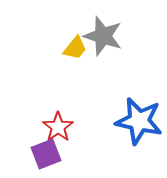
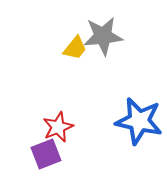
gray star: rotated 24 degrees counterclockwise
red star: rotated 12 degrees clockwise
